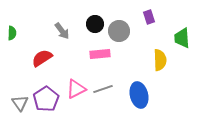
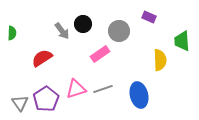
purple rectangle: rotated 48 degrees counterclockwise
black circle: moved 12 px left
green trapezoid: moved 3 px down
pink rectangle: rotated 30 degrees counterclockwise
pink triangle: rotated 10 degrees clockwise
